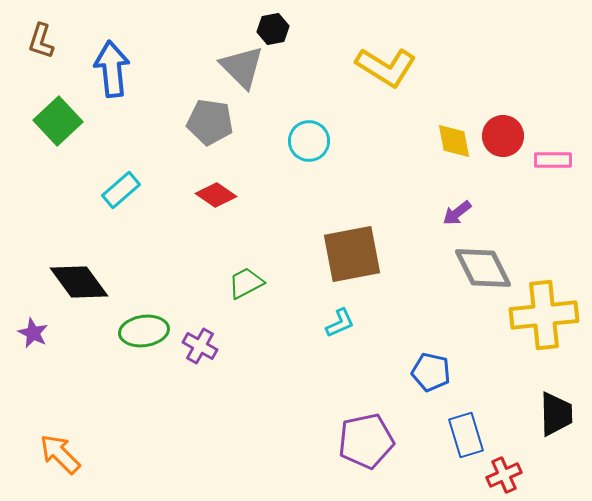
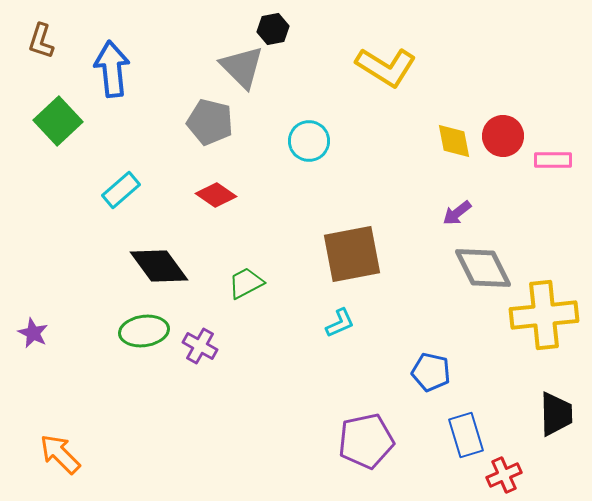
gray pentagon: rotated 6 degrees clockwise
black diamond: moved 80 px right, 16 px up
